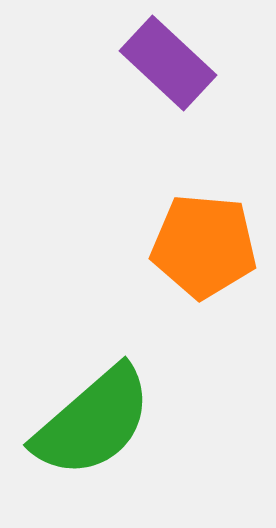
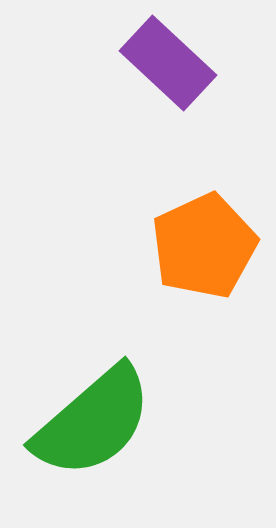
orange pentagon: rotated 30 degrees counterclockwise
